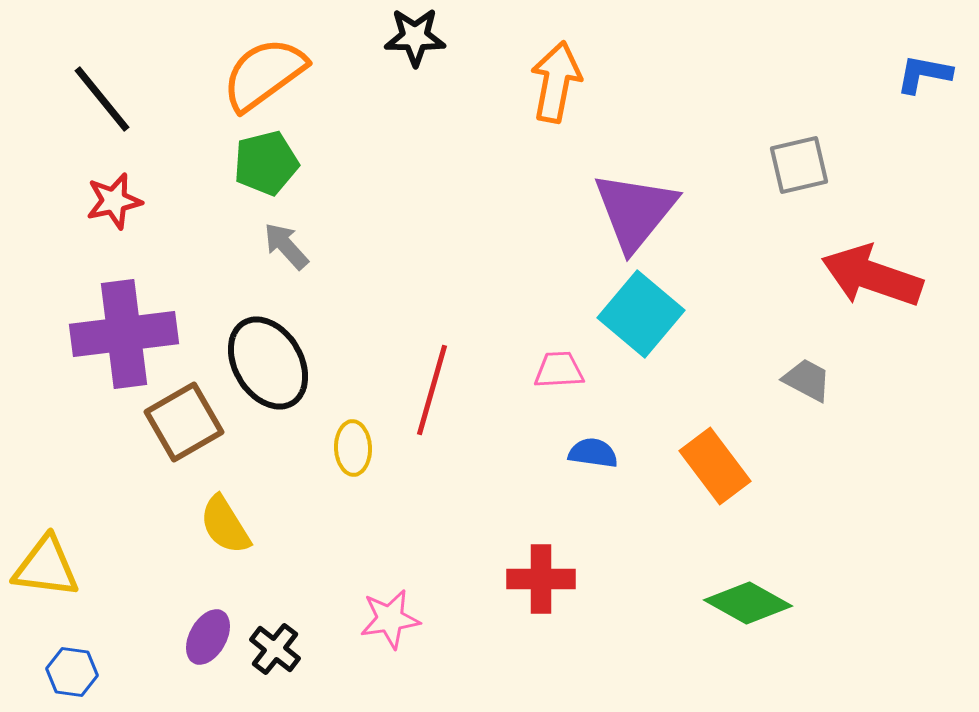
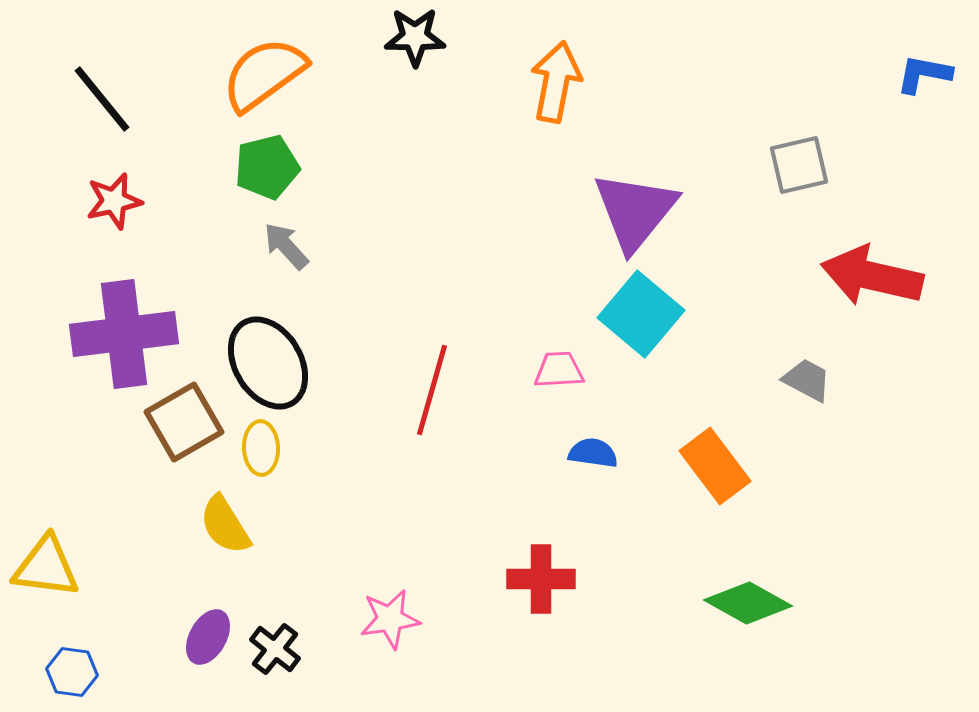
green pentagon: moved 1 px right, 4 px down
red arrow: rotated 6 degrees counterclockwise
yellow ellipse: moved 92 px left
